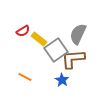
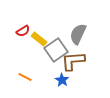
brown L-shape: moved 2 px down
